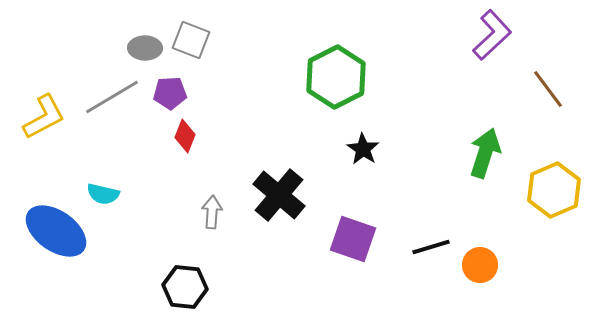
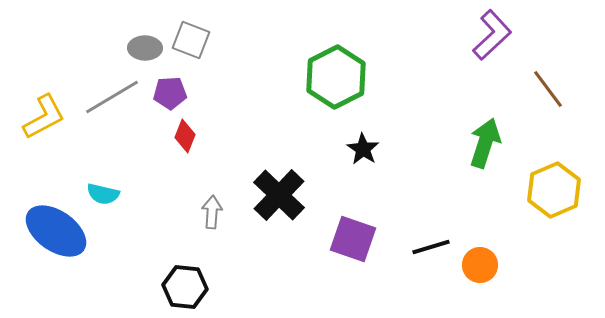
green arrow: moved 10 px up
black cross: rotated 4 degrees clockwise
